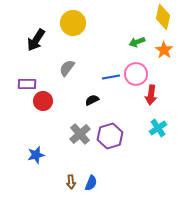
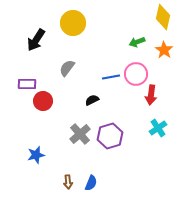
brown arrow: moved 3 px left
